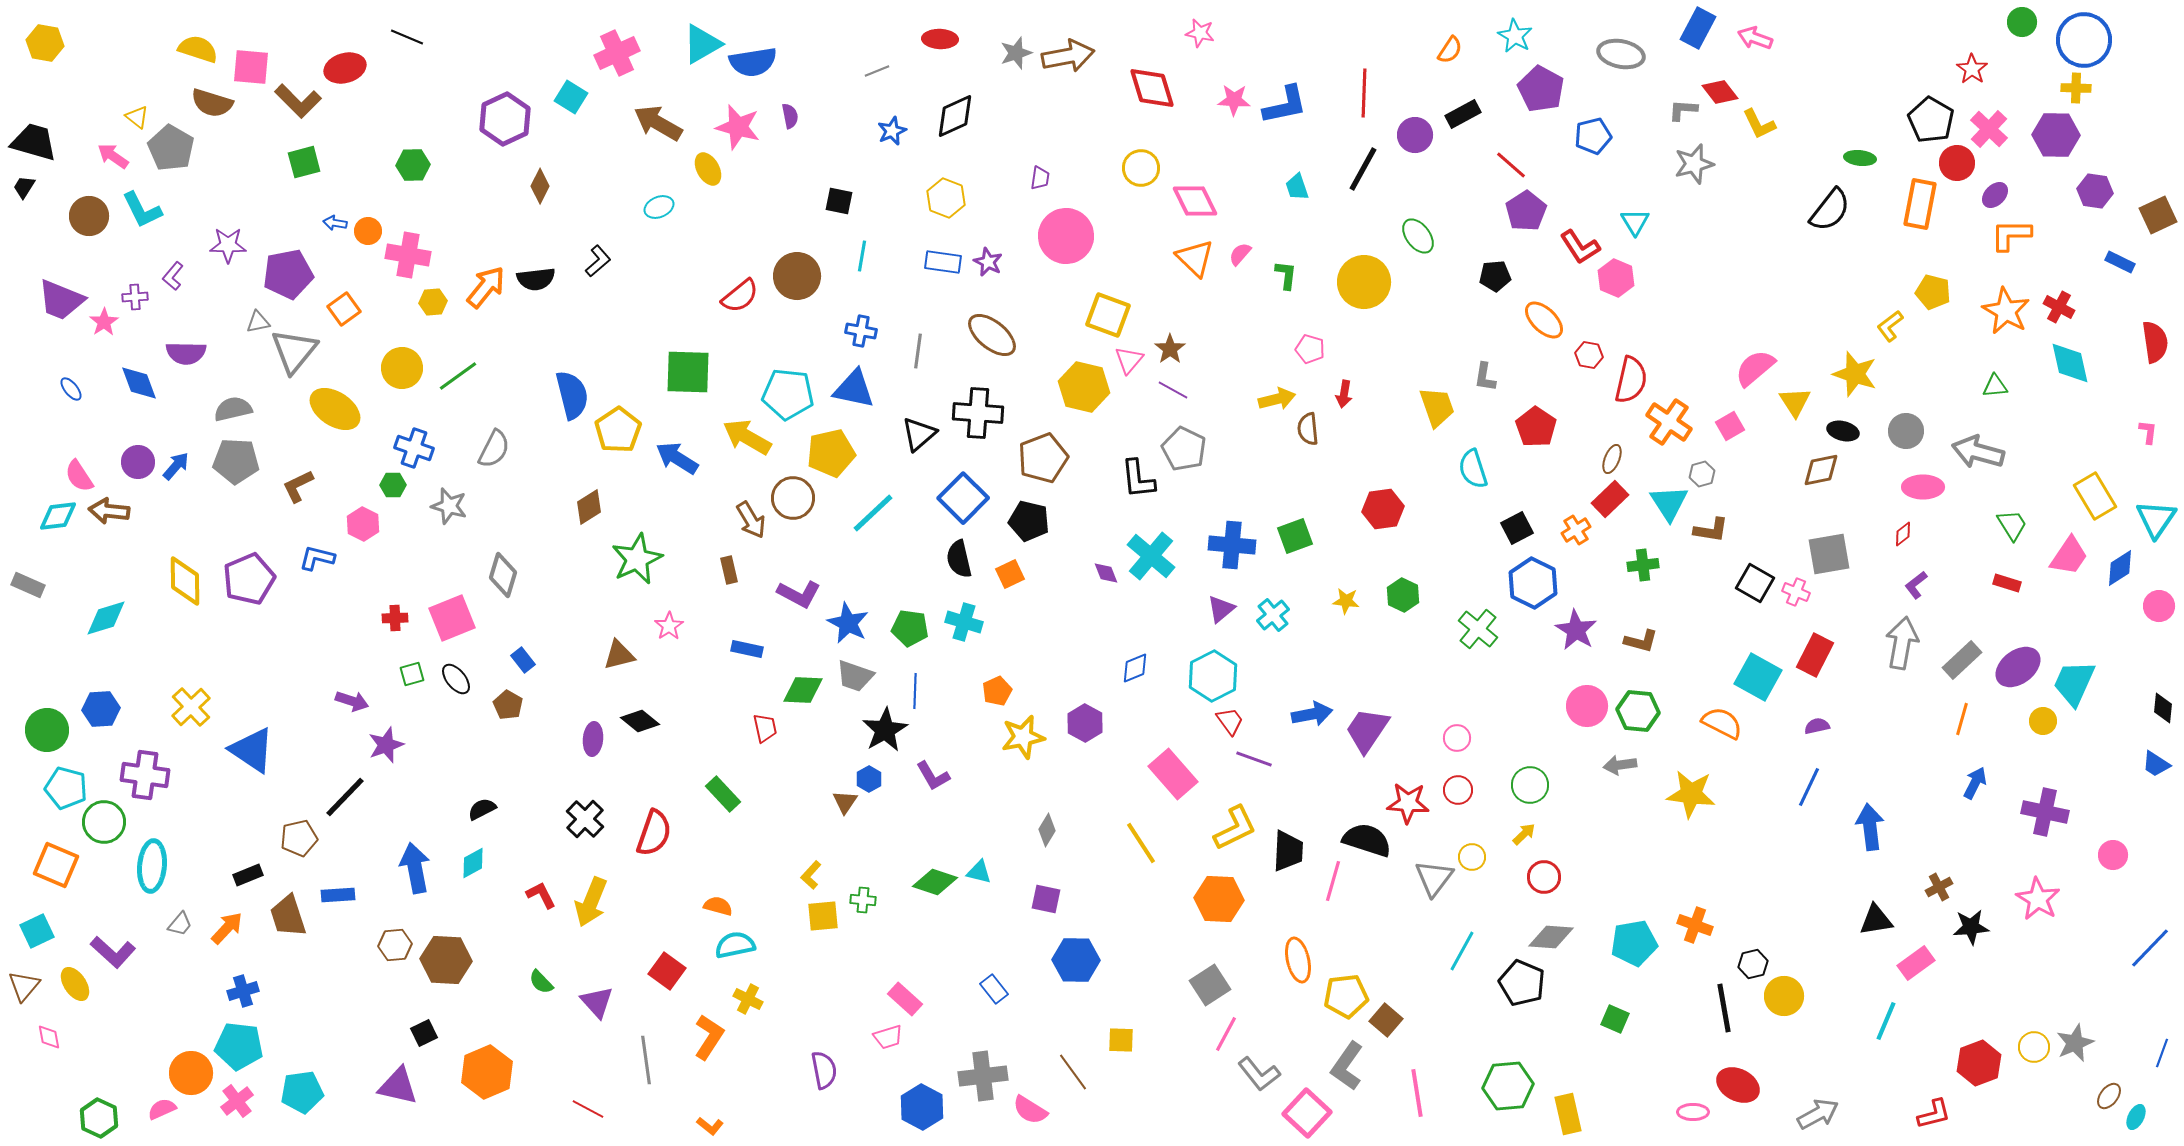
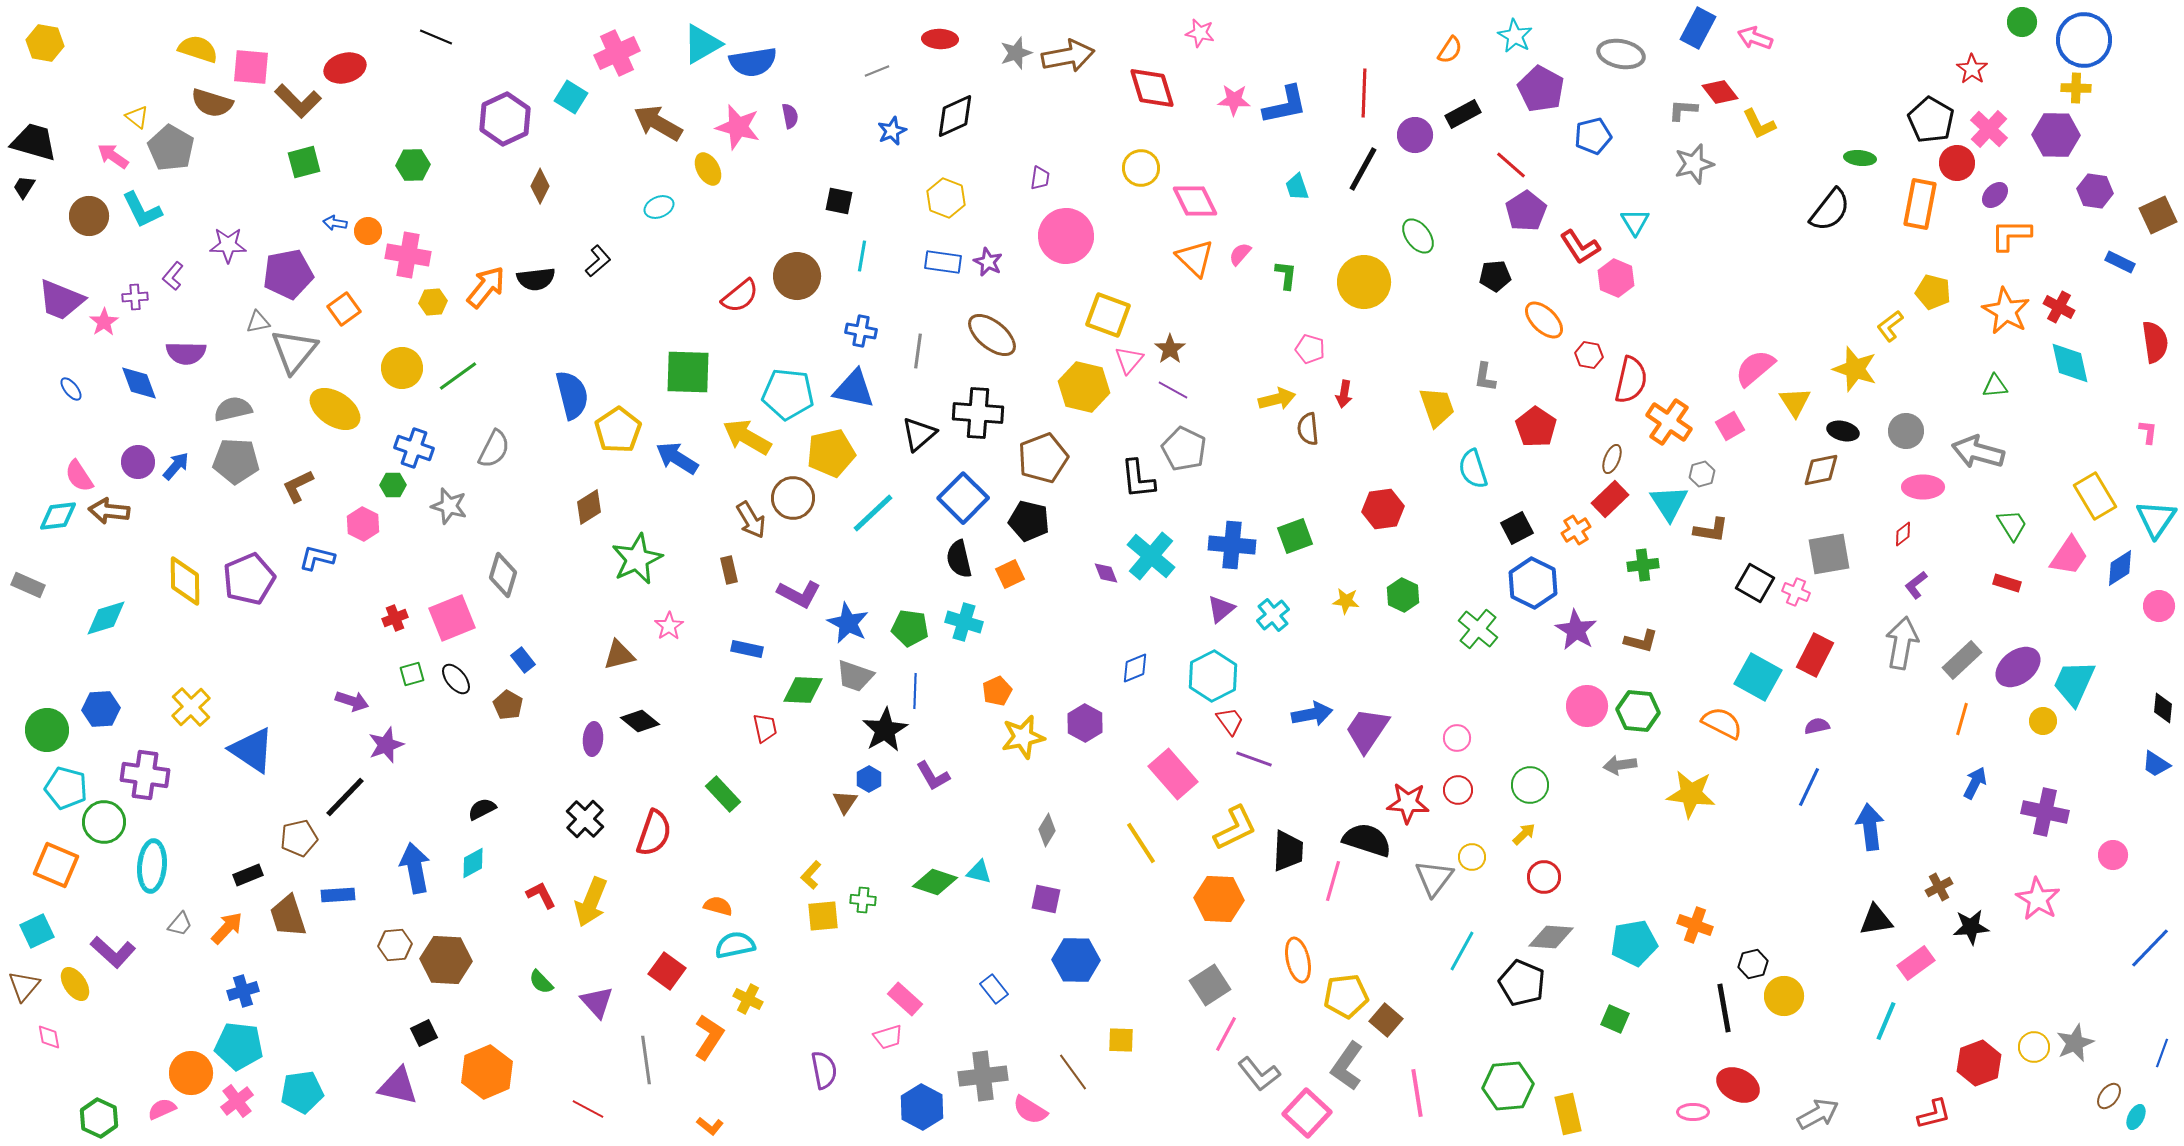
black line at (407, 37): moved 29 px right
yellow star at (1855, 374): moved 5 px up
red cross at (395, 618): rotated 20 degrees counterclockwise
